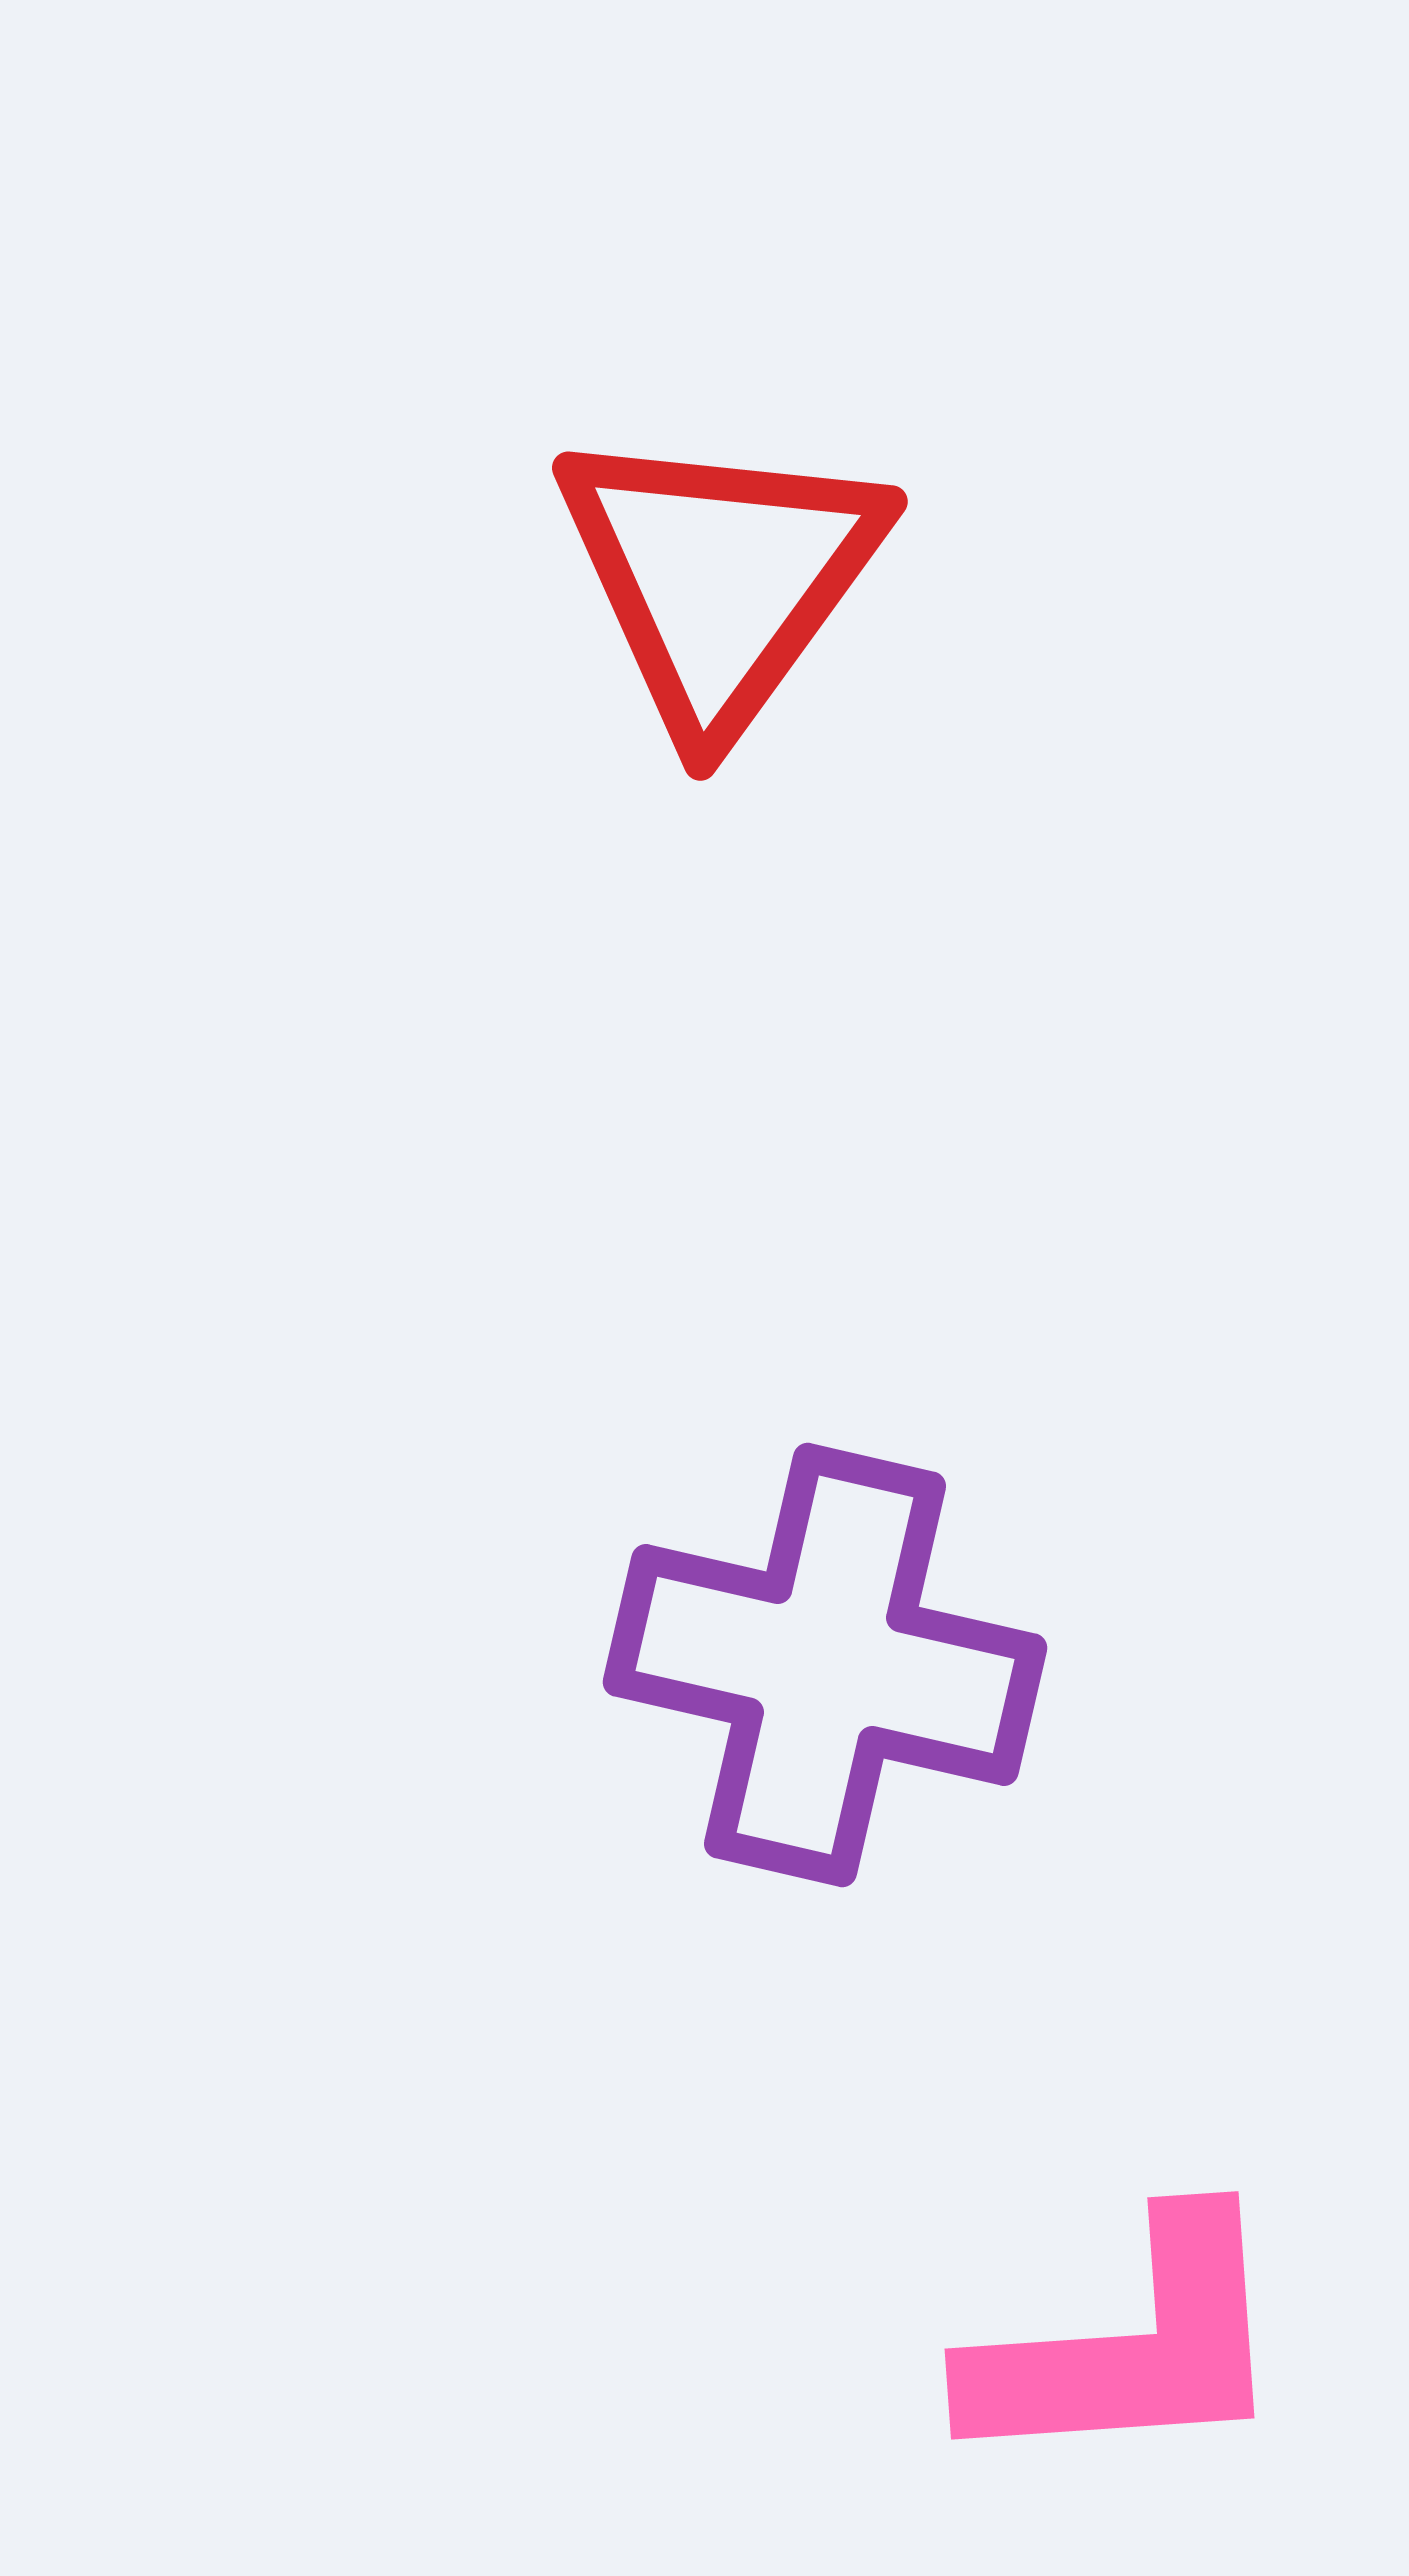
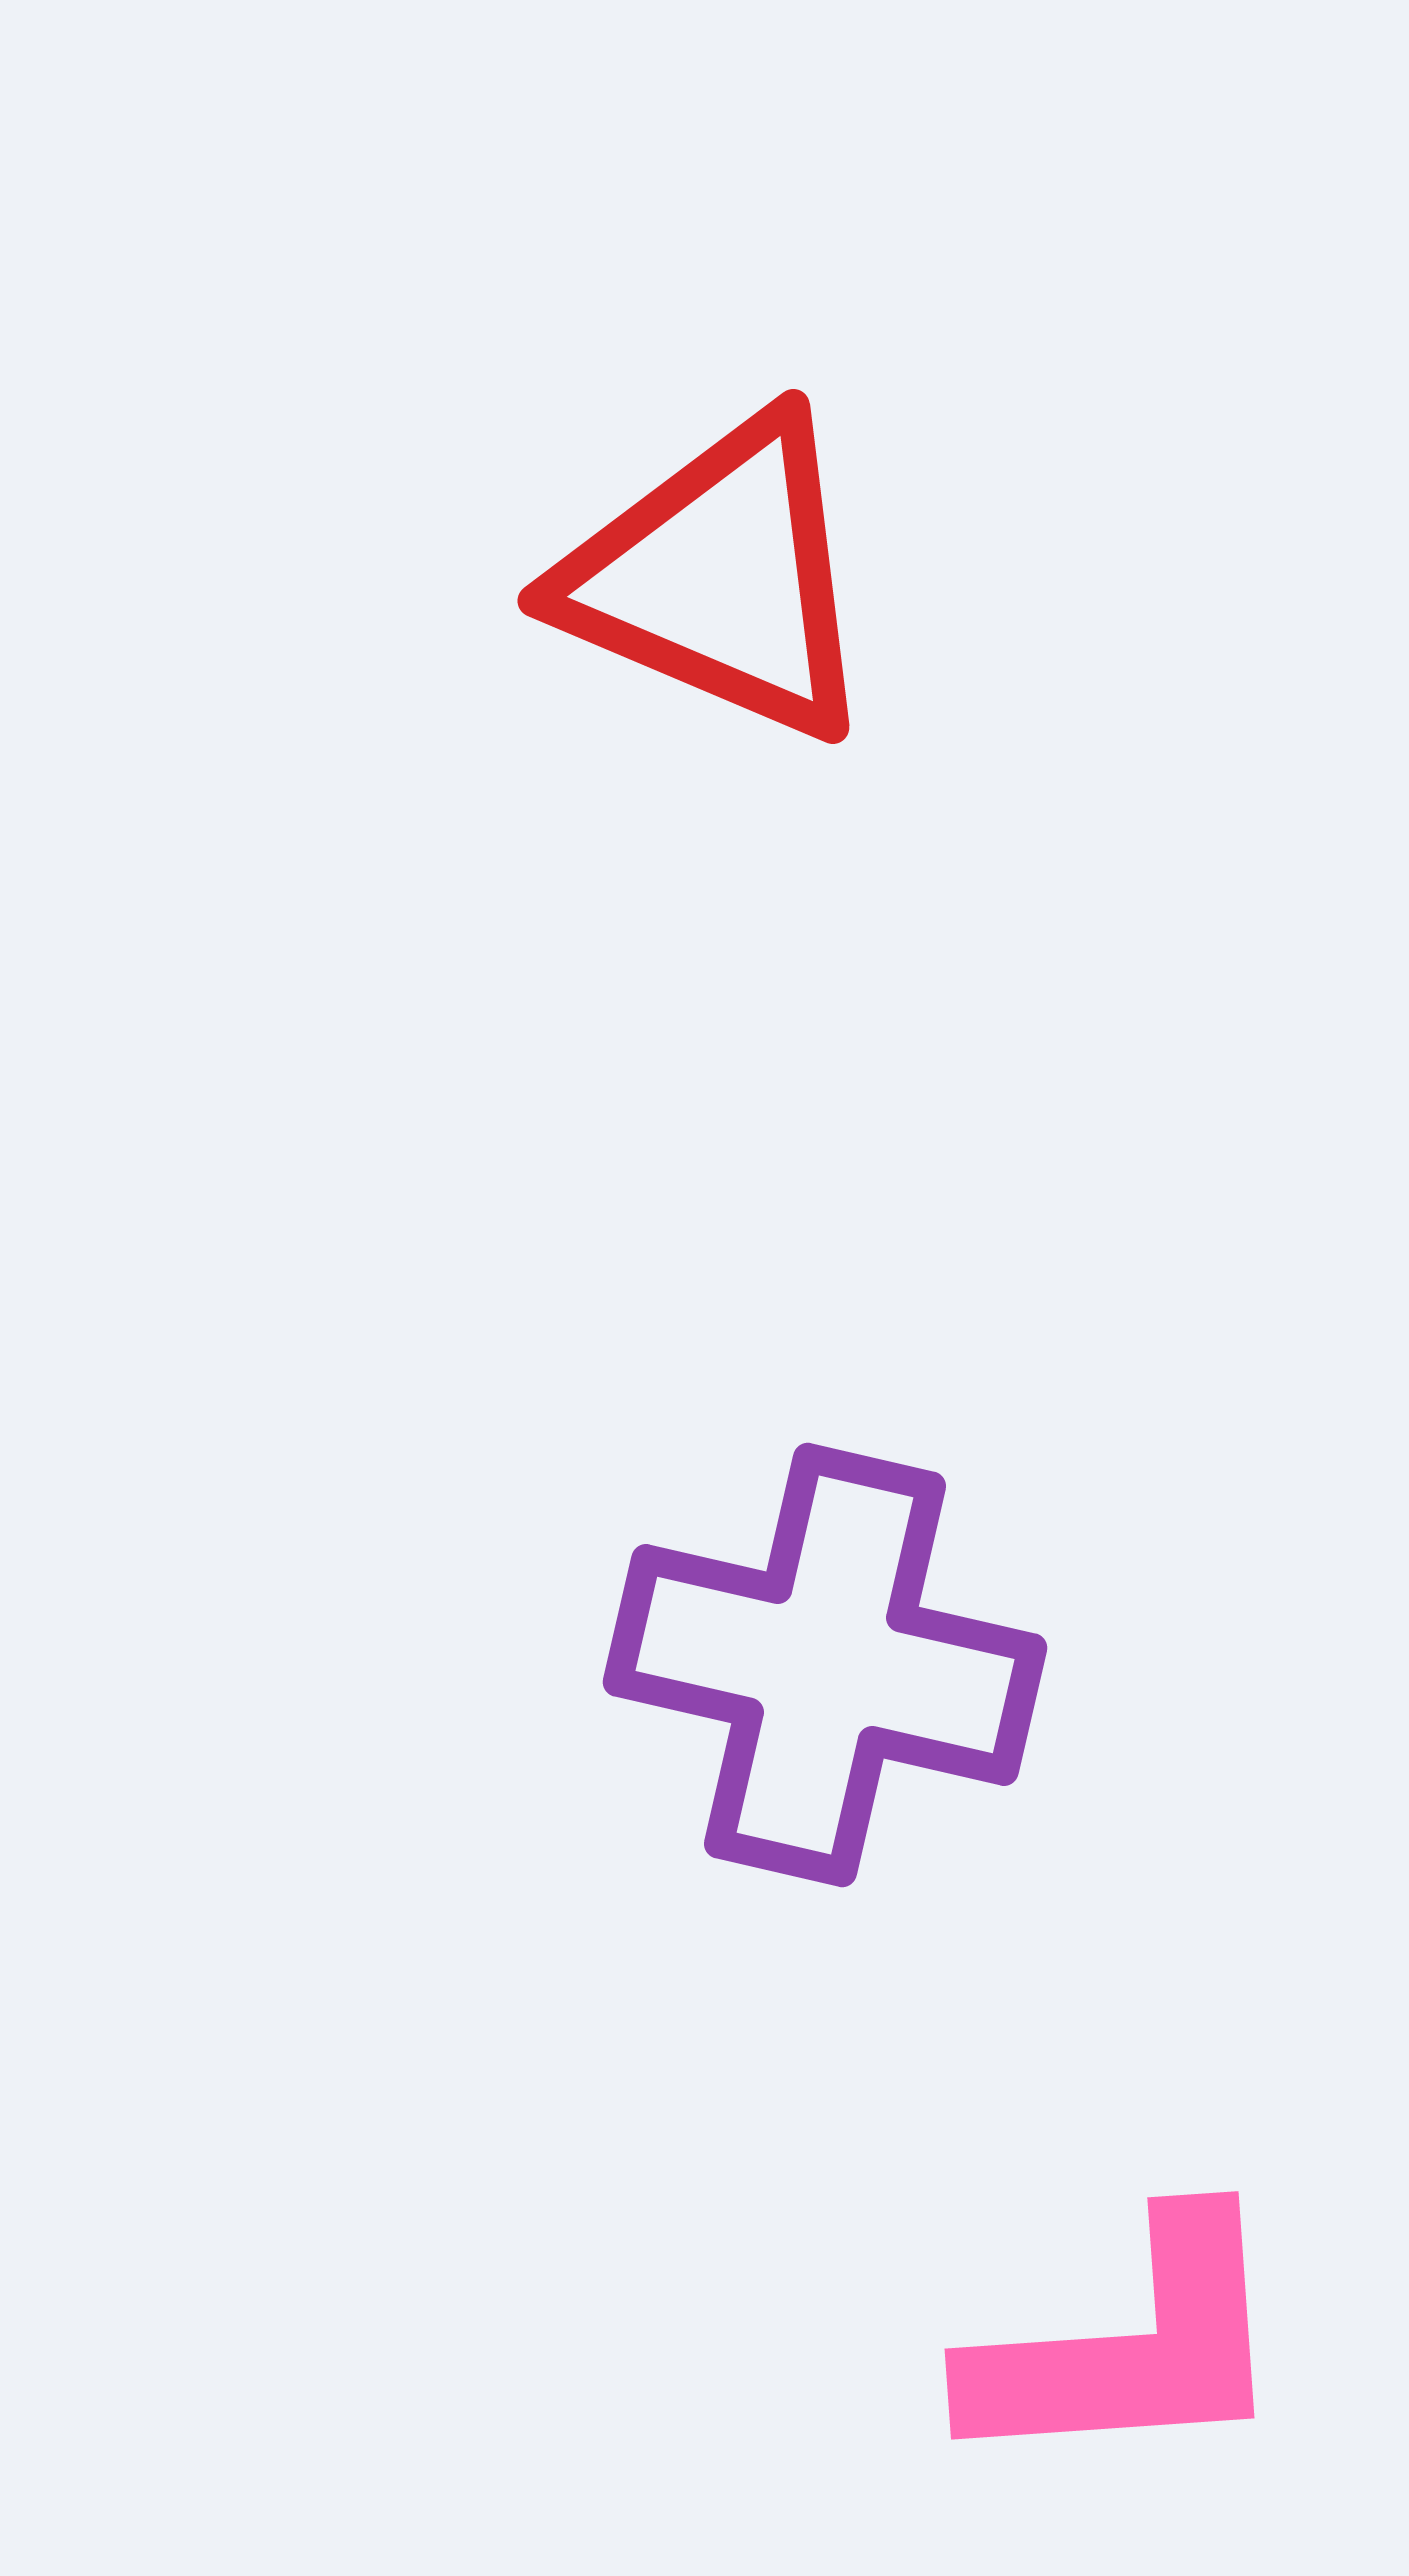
red triangle: rotated 43 degrees counterclockwise
